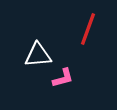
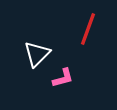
white triangle: moved 1 px left, 1 px up; rotated 40 degrees counterclockwise
